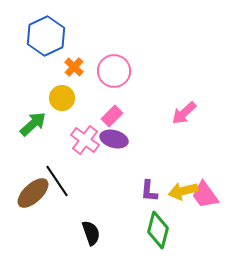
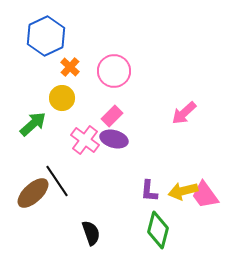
orange cross: moved 4 px left
